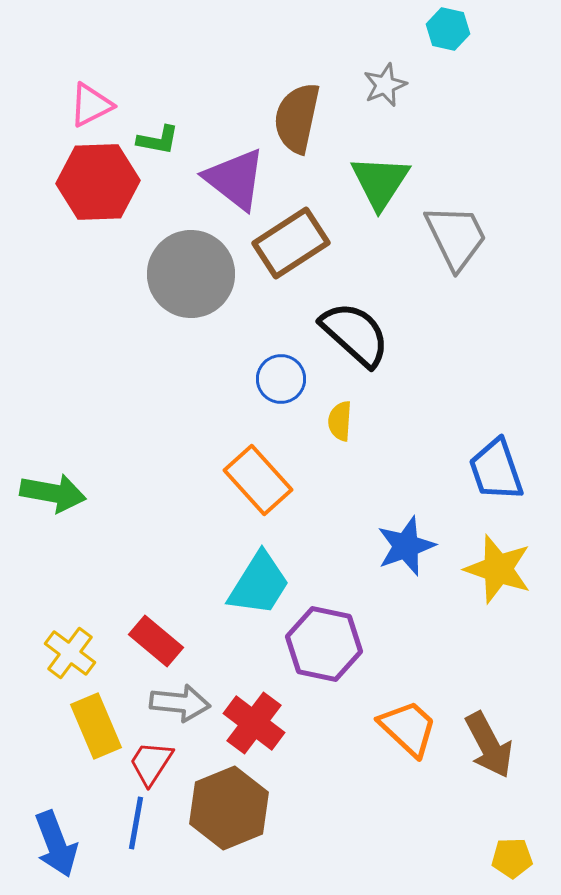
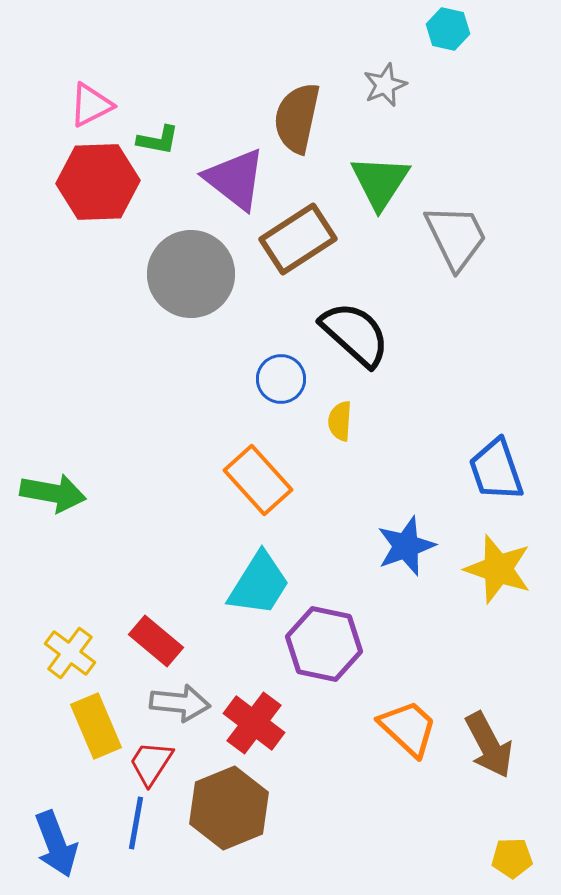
brown rectangle: moved 7 px right, 4 px up
